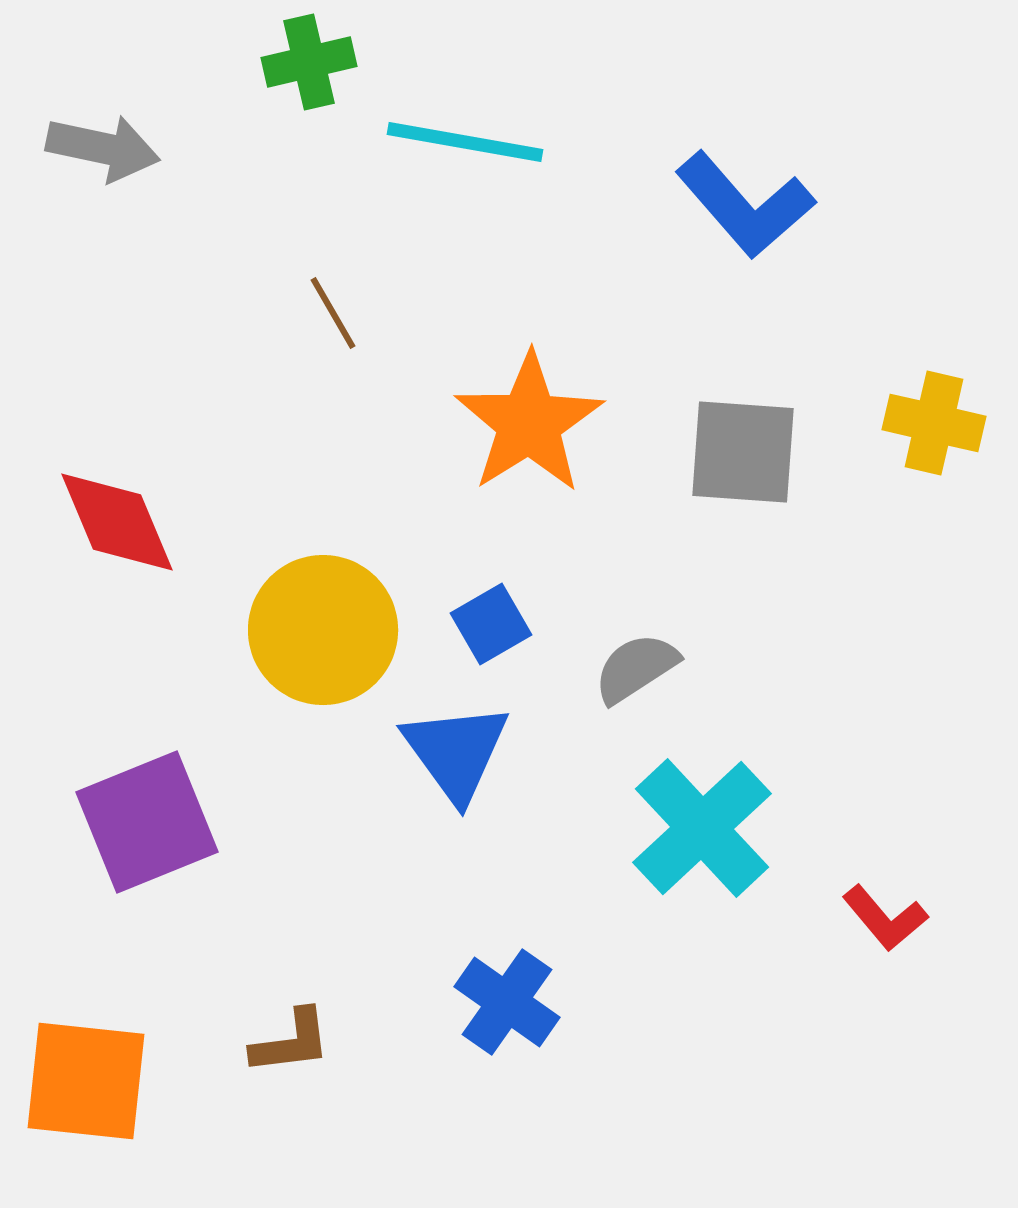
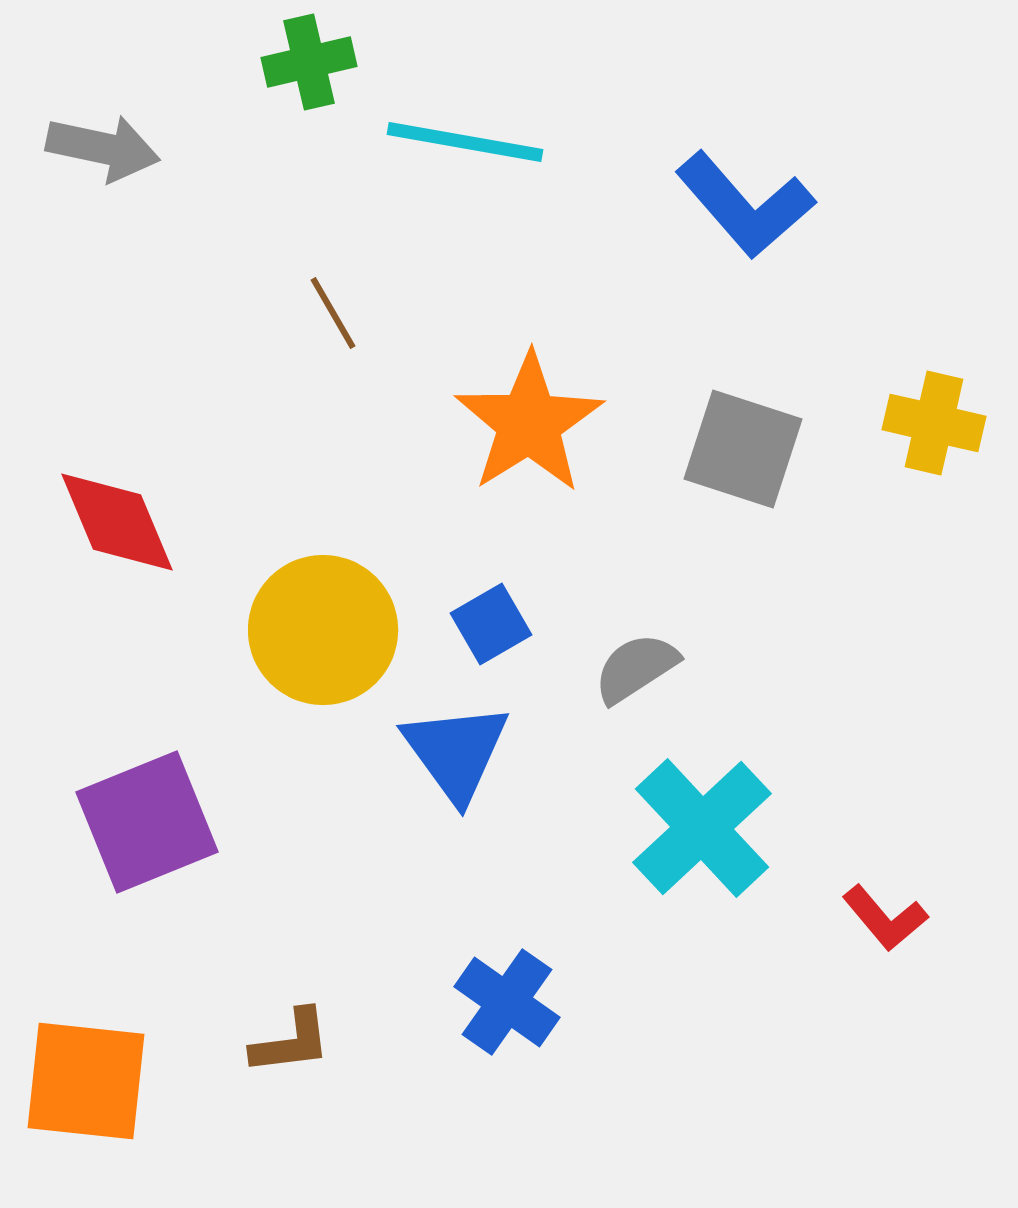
gray square: moved 3 px up; rotated 14 degrees clockwise
